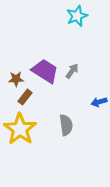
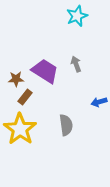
gray arrow: moved 4 px right, 7 px up; rotated 56 degrees counterclockwise
